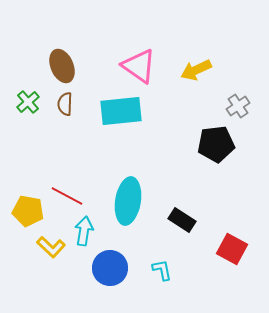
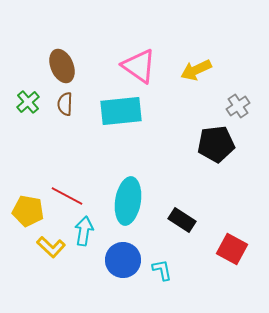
blue circle: moved 13 px right, 8 px up
